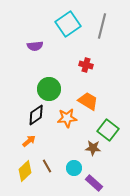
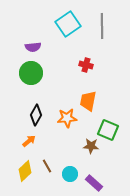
gray line: rotated 15 degrees counterclockwise
purple semicircle: moved 2 px left, 1 px down
green circle: moved 18 px left, 16 px up
orange trapezoid: rotated 110 degrees counterclockwise
black diamond: rotated 25 degrees counterclockwise
green square: rotated 15 degrees counterclockwise
brown star: moved 2 px left, 2 px up
cyan circle: moved 4 px left, 6 px down
